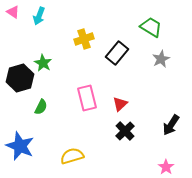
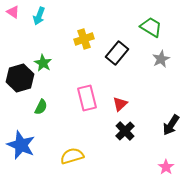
blue star: moved 1 px right, 1 px up
